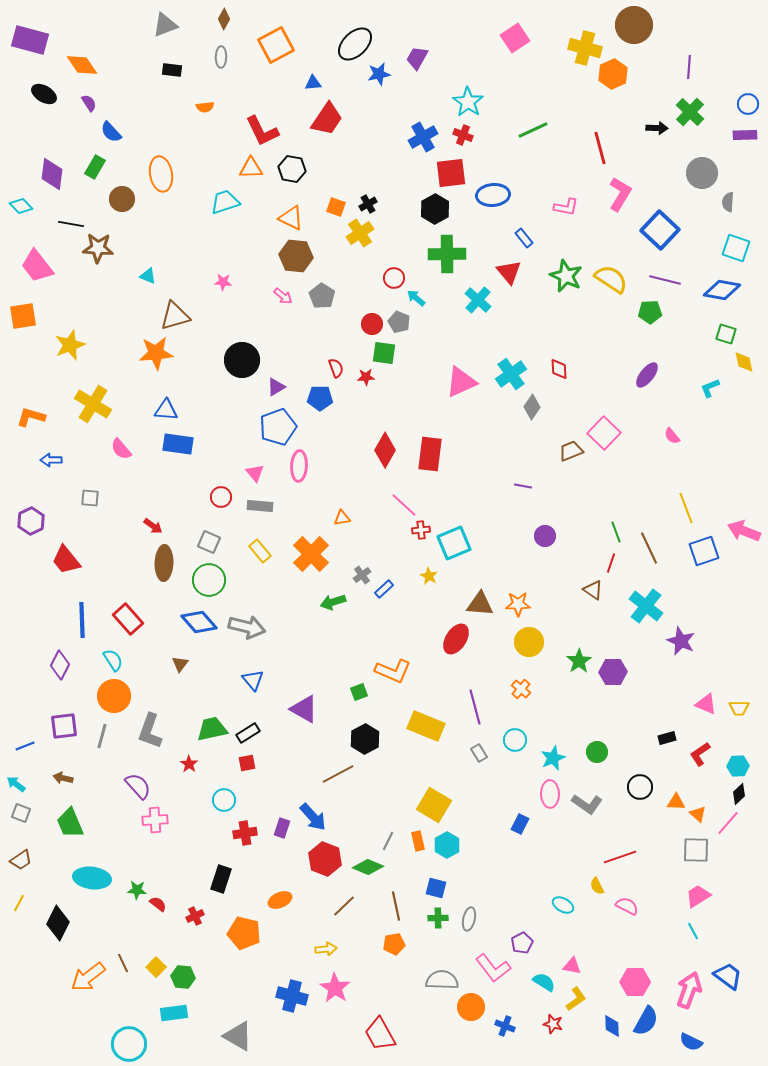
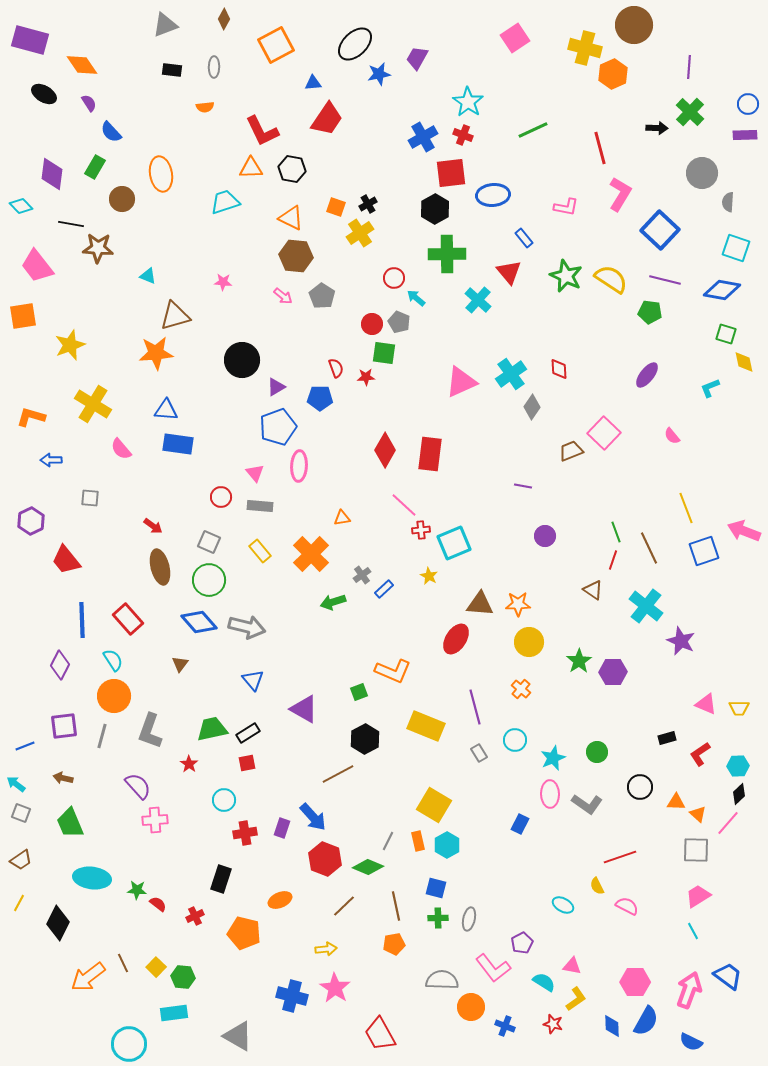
gray ellipse at (221, 57): moved 7 px left, 10 px down
green pentagon at (650, 312): rotated 10 degrees clockwise
brown ellipse at (164, 563): moved 4 px left, 4 px down; rotated 16 degrees counterclockwise
red line at (611, 563): moved 2 px right, 3 px up
